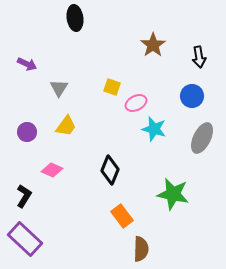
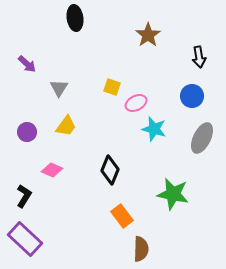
brown star: moved 5 px left, 10 px up
purple arrow: rotated 18 degrees clockwise
